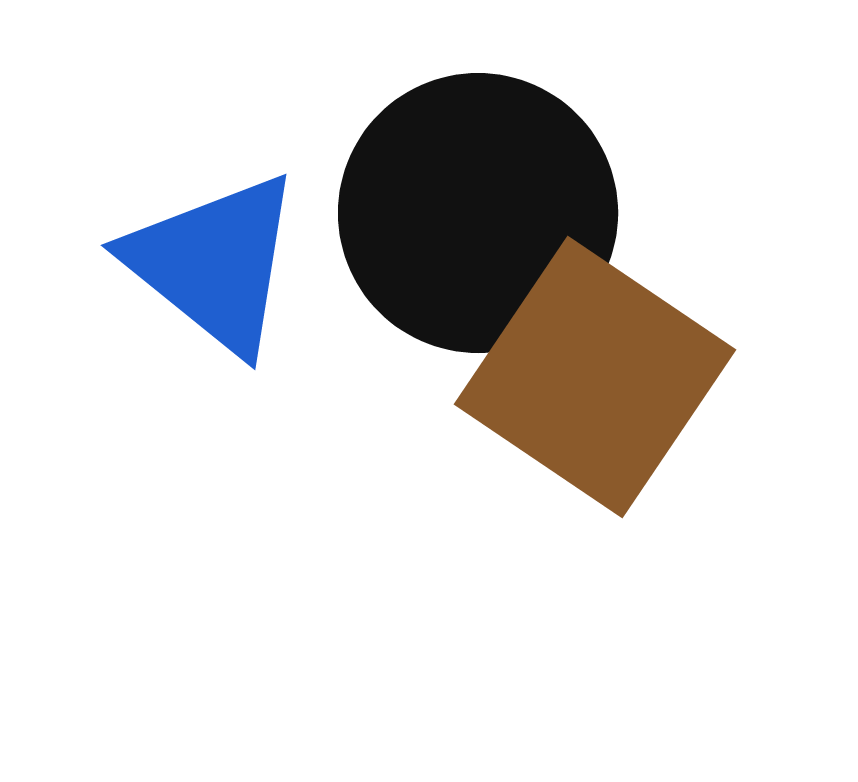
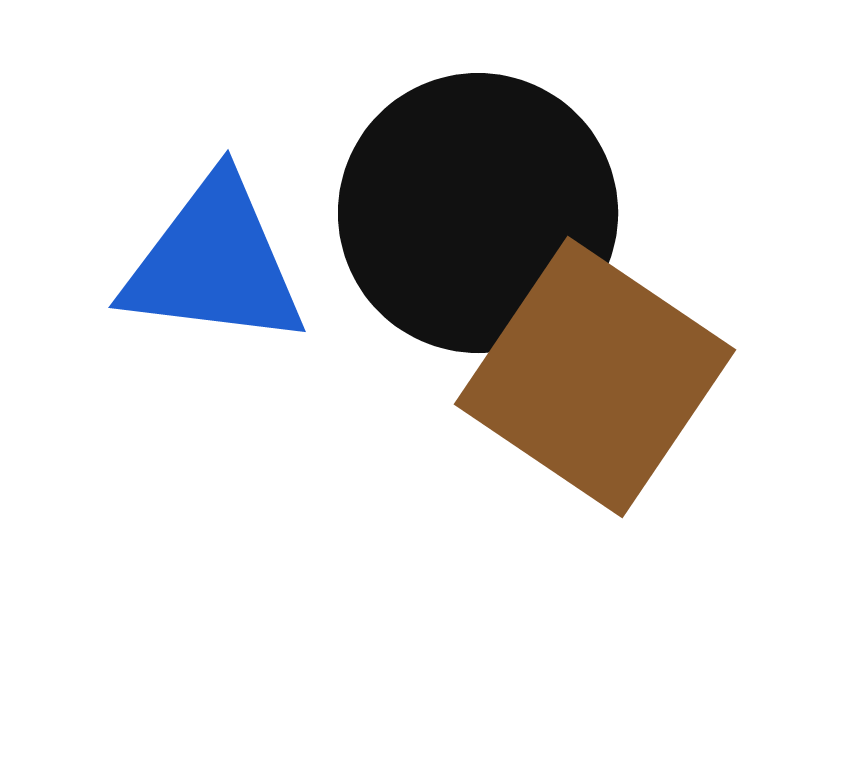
blue triangle: rotated 32 degrees counterclockwise
